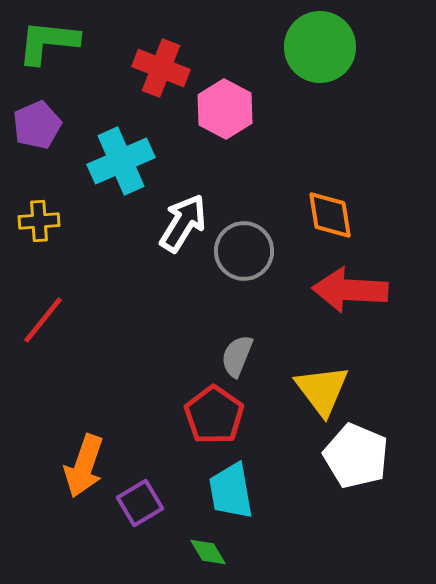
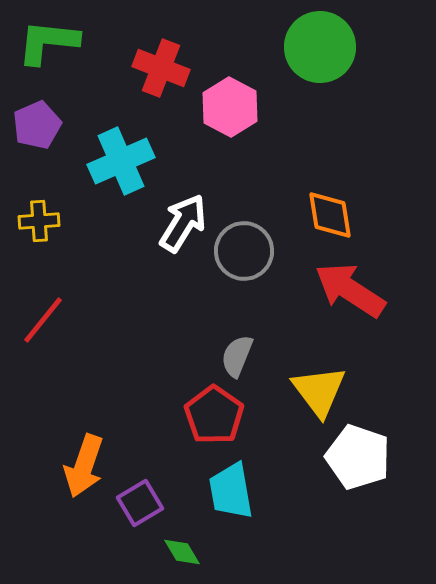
pink hexagon: moved 5 px right, 2 px up
red arrow: rotated 30 degrees clockwise
yellow triangle: moved 3 px left, 1 px down
white pentagon: moved 2 px right, 1 px down; rotated 4 degrees counterclockwise
green diamond: moved 26 px left
